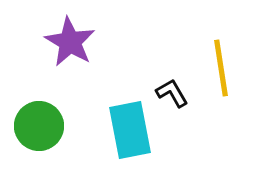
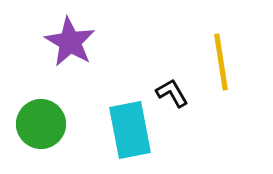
yellow line: moved 6 px up
green circle: moved 2 px right, 2 px up
